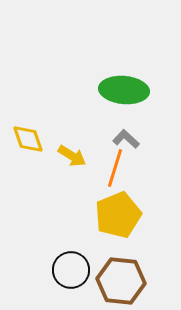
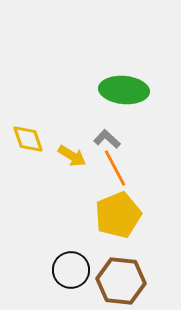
gray L-shape: moved 19 px left
orange line: rotated 45 degrees counterclockwise
